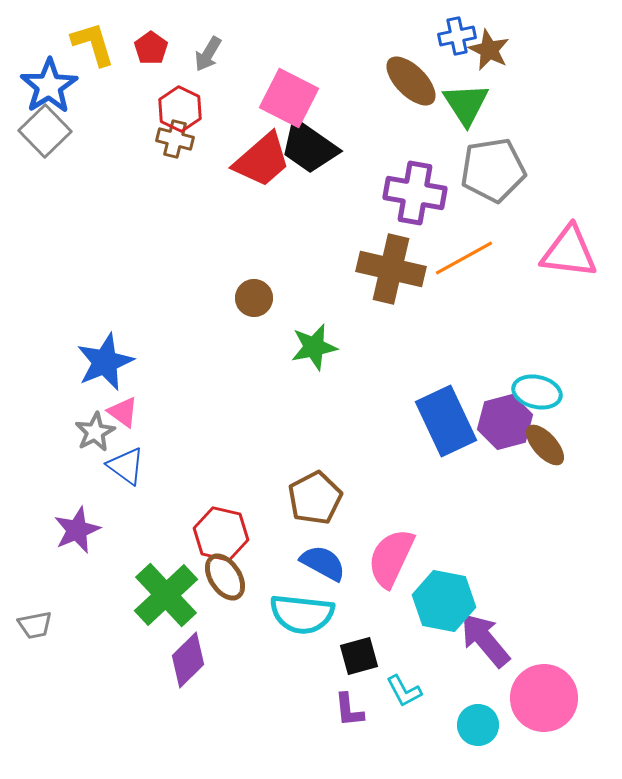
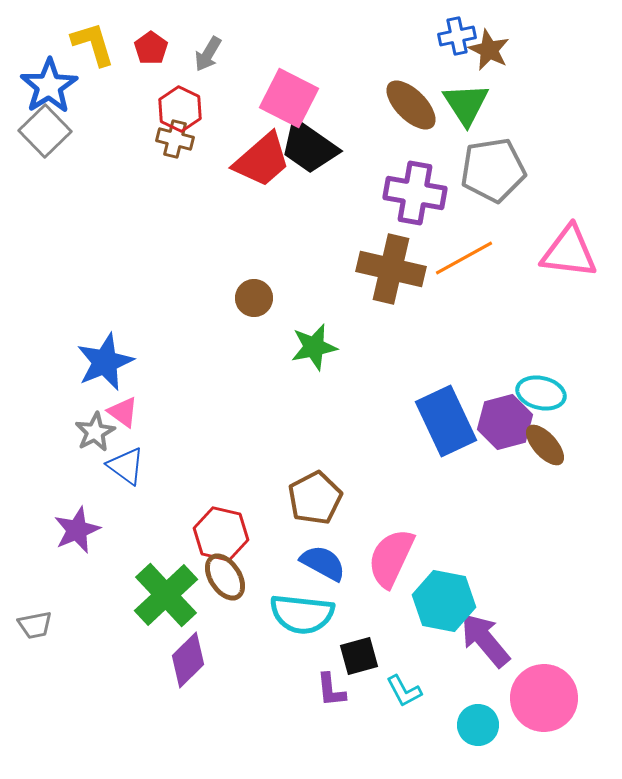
brown ellipse at (411, 81): moved 24 px down
cyan ellipse at (537, 392): moved 4 px right, 1 px down
purple L-shape at (349, 710): moved 18 px left, 20 px up
